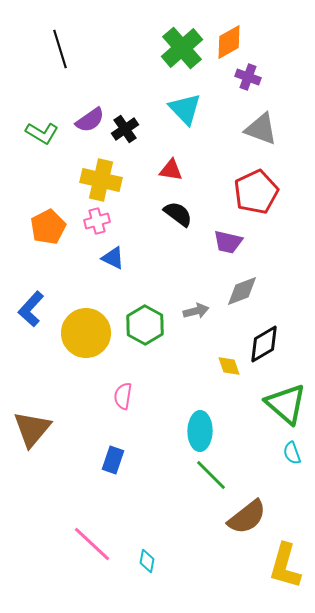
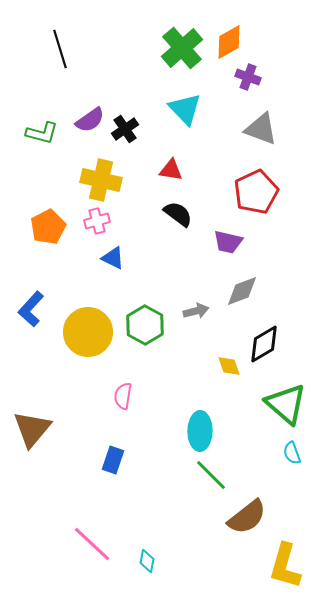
green L-shape: rotated 16 degrees counterclockwise
yellow circle: moved 2 px right, 1 px up
